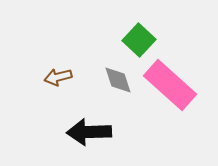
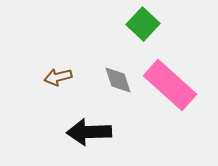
green square: moved 4 px right, 16 px up
